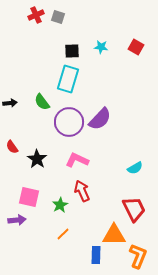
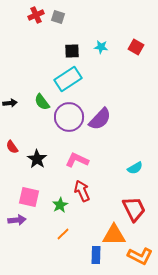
cyan rectangle: rotated 40 degrees clockwise
purple circle: moved 5 px up
orange L-shape: moved 2 px right; rotated 95 degrees clockwise
